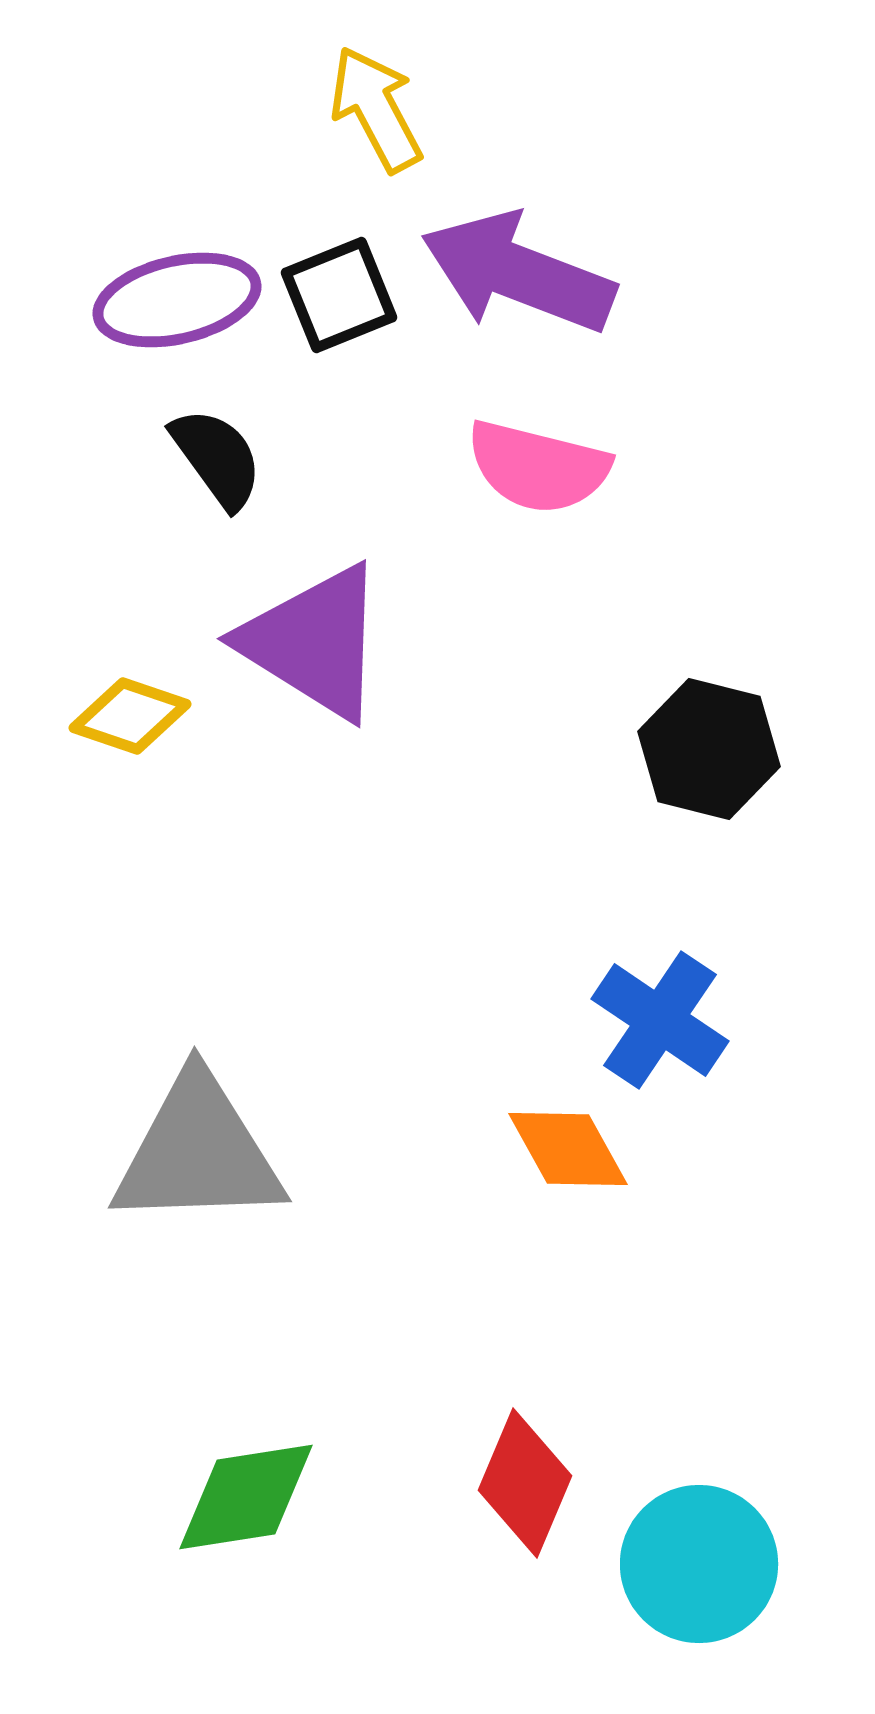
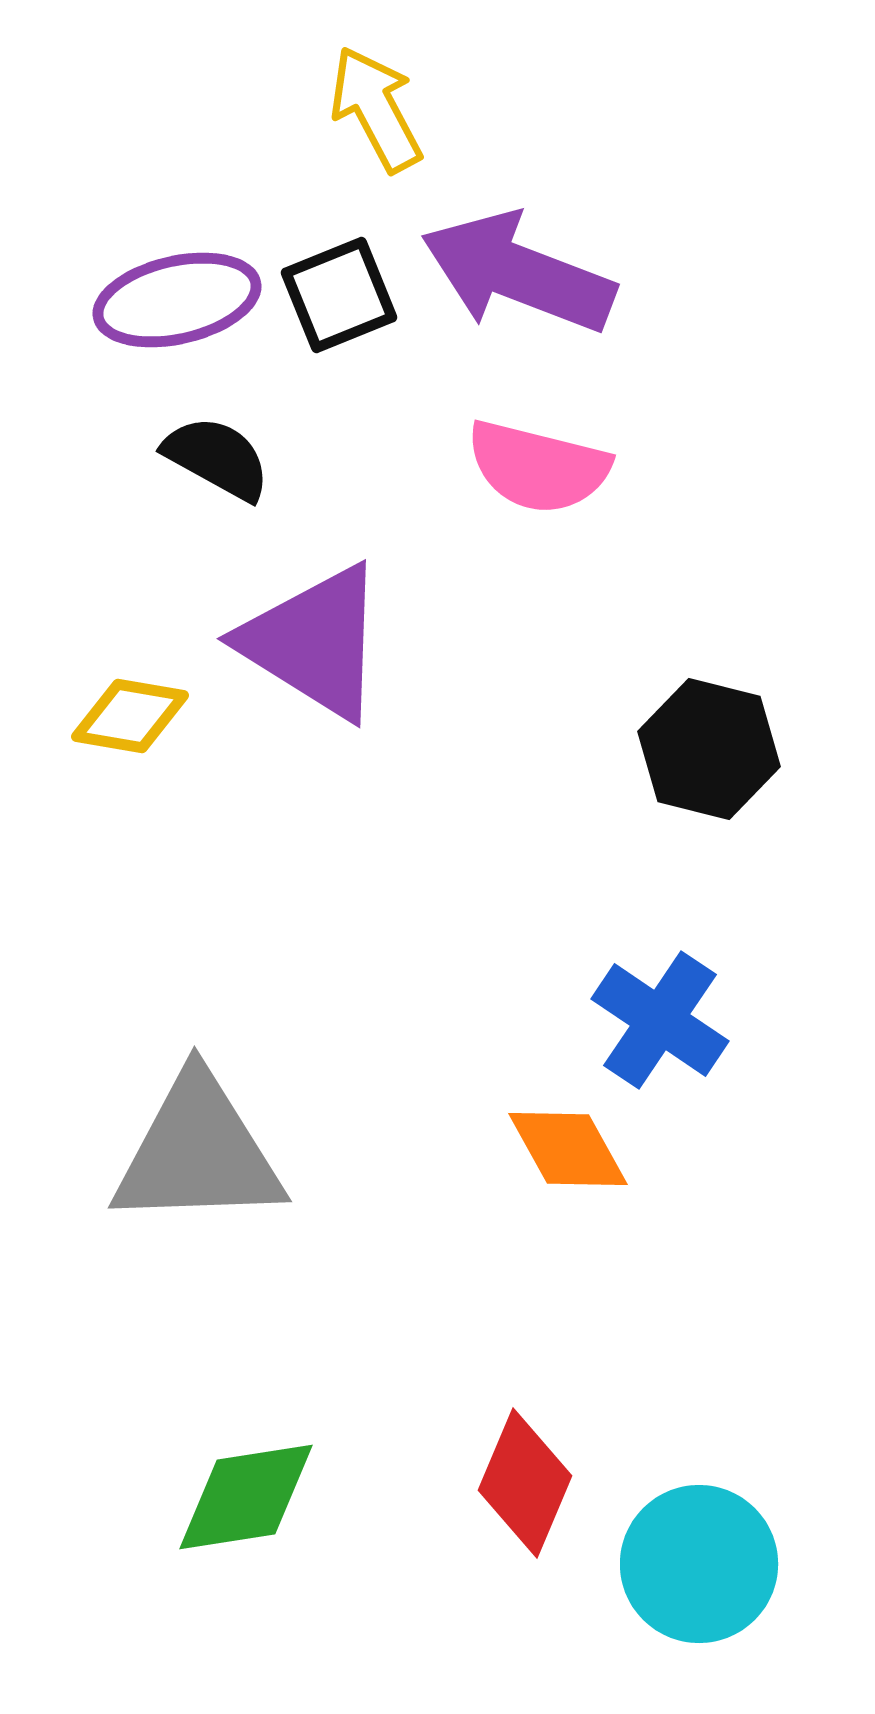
black semicircle: rotated 25 degrees counterclockwise
yellow diamond: rotated 9 degrees counterclockwise
